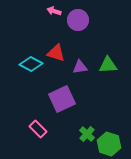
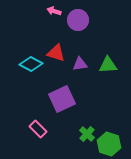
purple triangle: moved 3 px up
